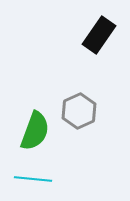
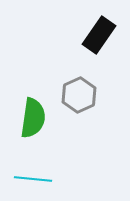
gray hexagon: moved 16 px up
green semicircle: moved 2 px left, 13 px up; rotated 12 degrees counterclockwise
